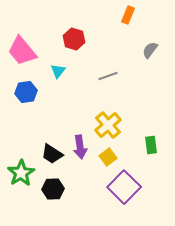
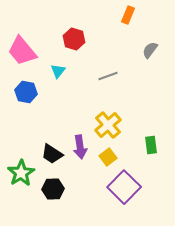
blue hexagon: rotated 20 degrees clockwise
